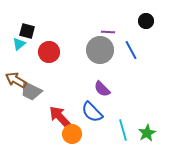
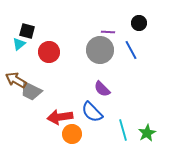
black circle: moved 7 px left, 2 px down
red arrow: rotated 55 degrees counterclockwise
